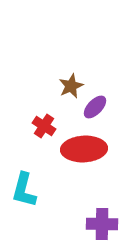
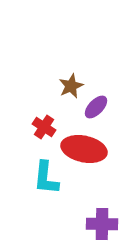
purple ellipse: moved 1 px right
red cross: moved 1 px down
red ellipse: rotated 15 degrees clockwise
cyan L-shape: moved 22 px right, 12 px up; rotated 9 degrees counterclockwise
